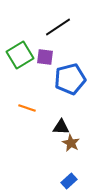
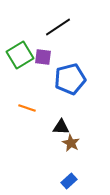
purple square: moved 2 px left
